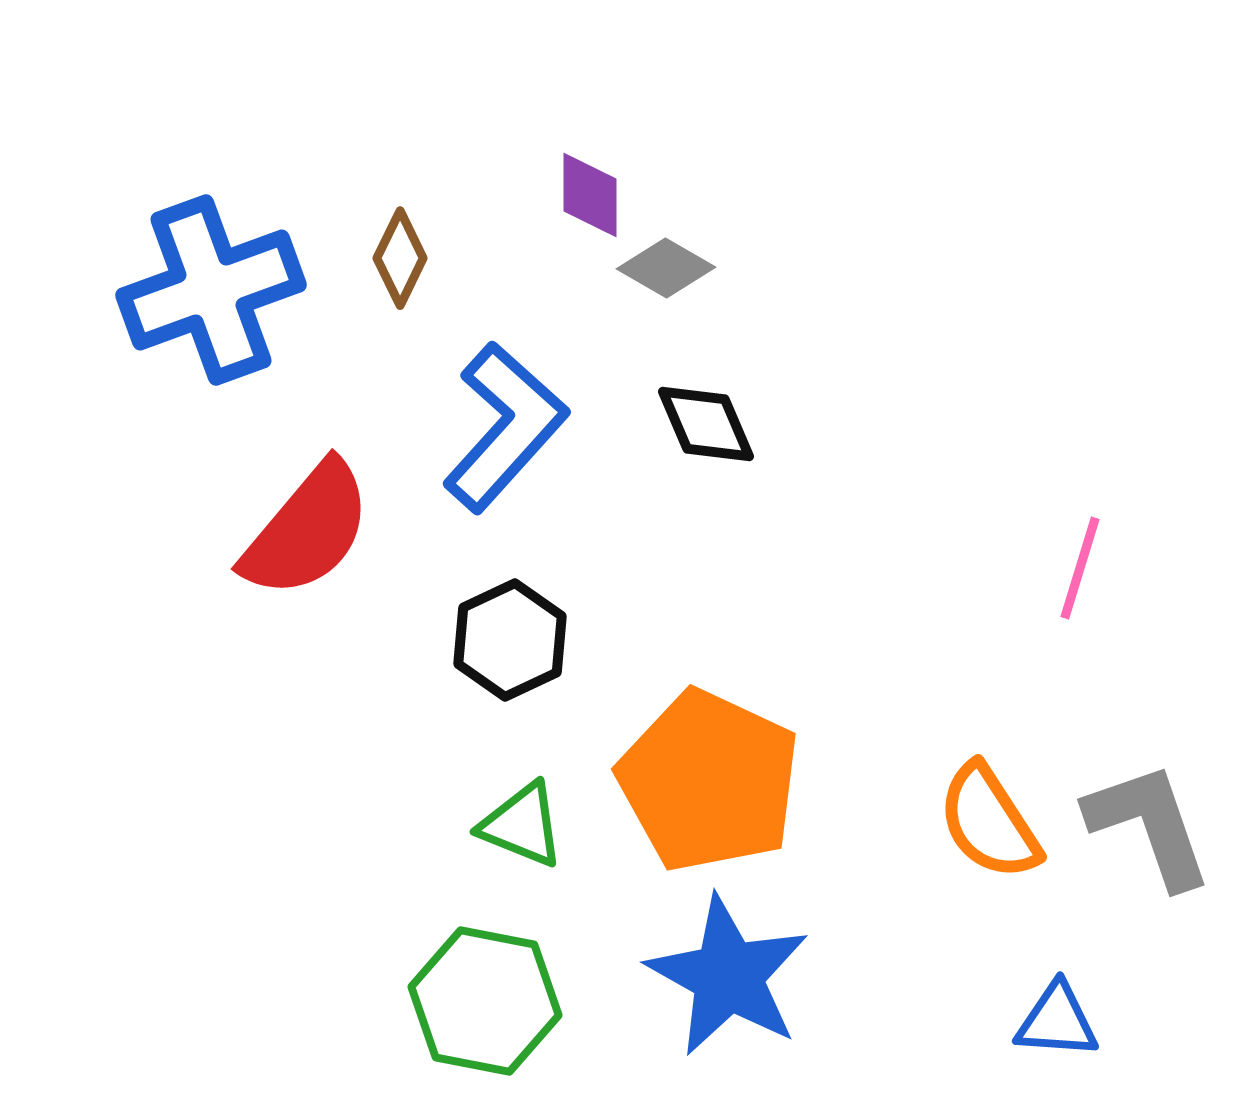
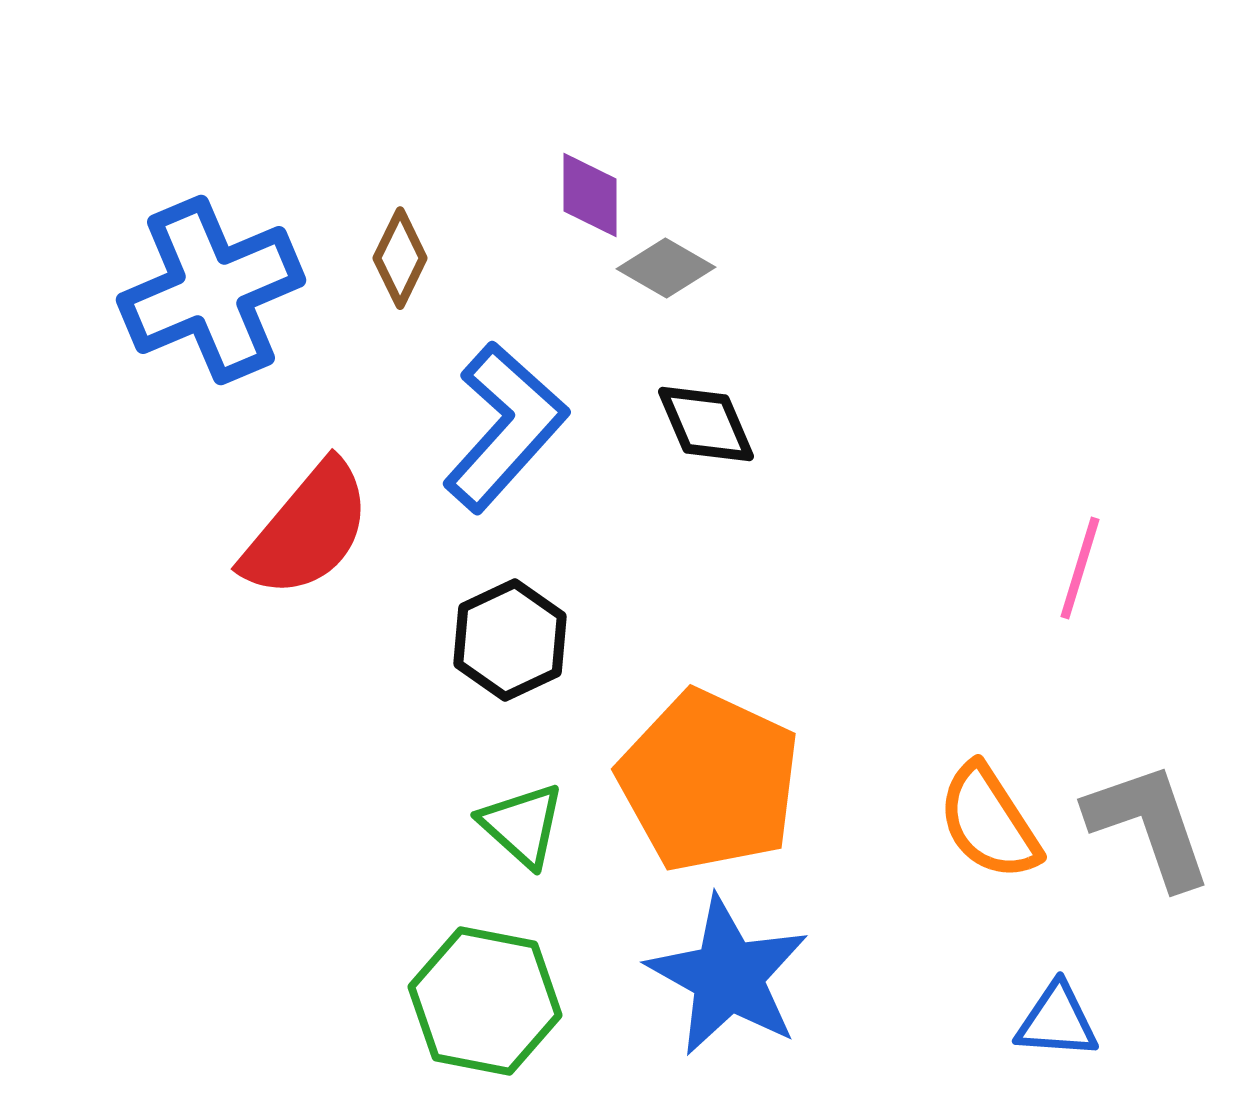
blue cross: rotated 3 degrees counterclockwise
green triangle: rotated 20 degrees clockwise
